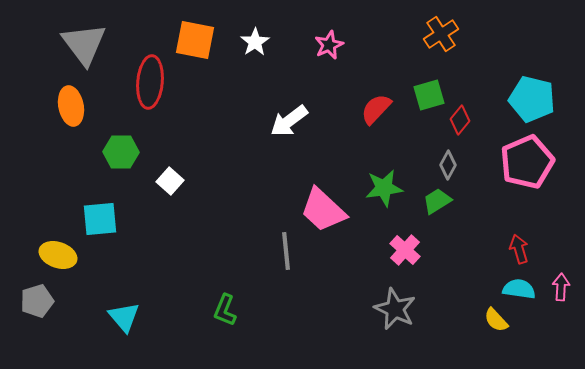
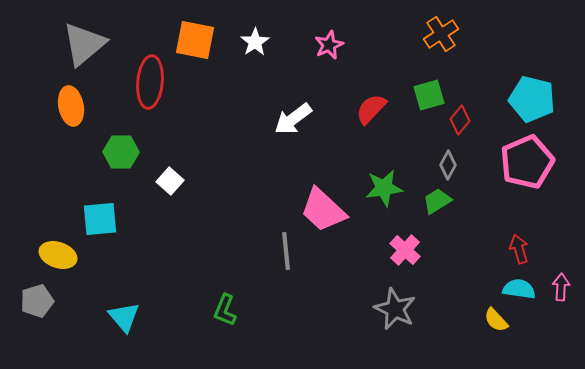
gray triangle: rotated 27 degrees clockwise
red semicircle: moved 5 px left
white arrow: moved 4 px right, 2 px up
